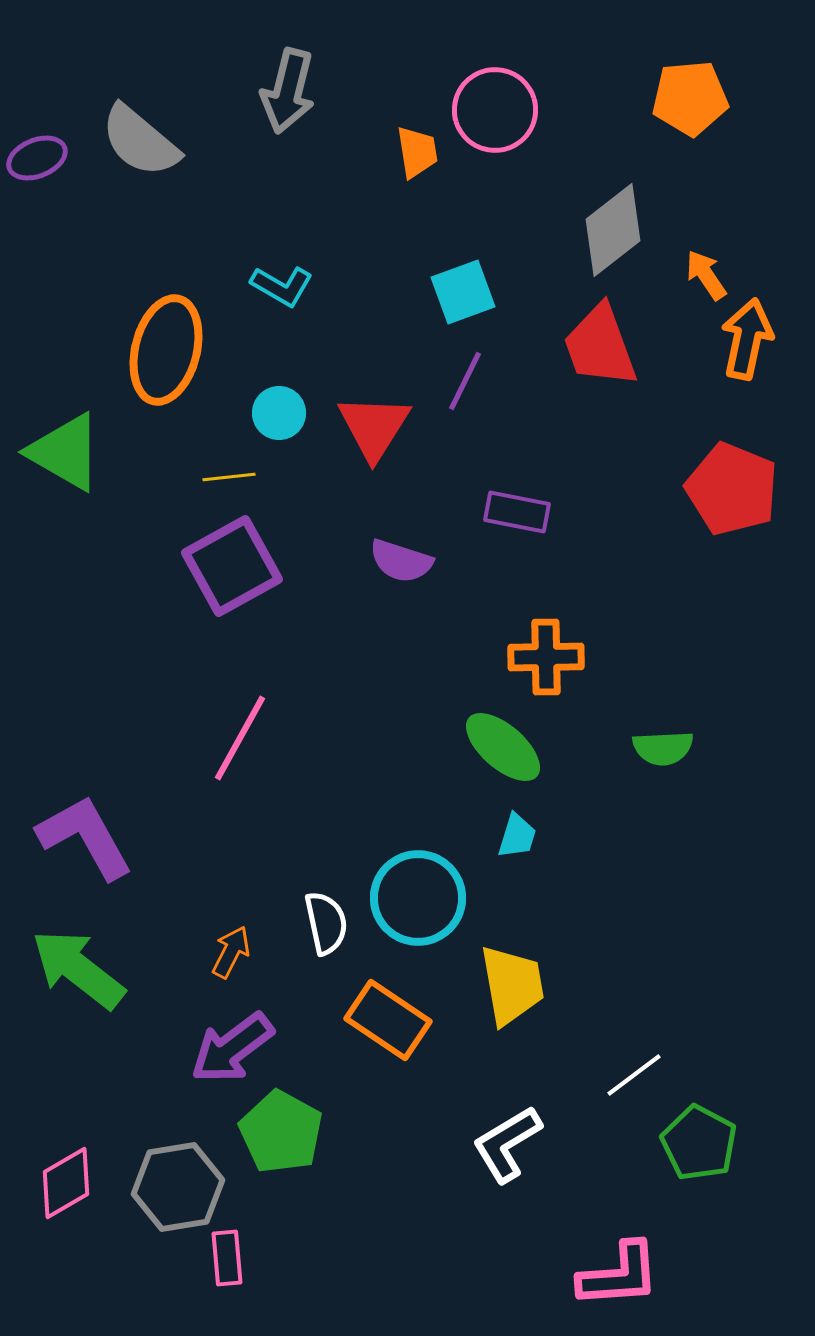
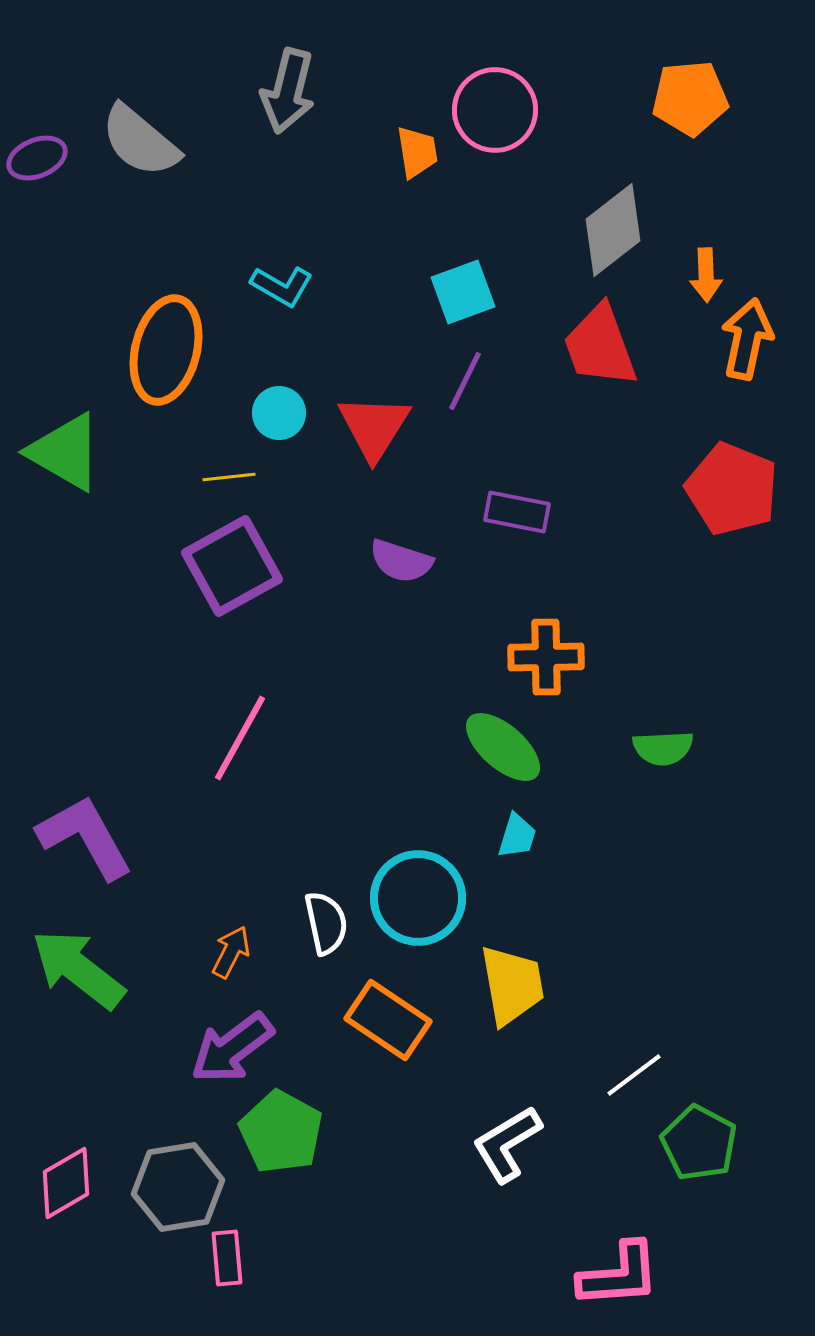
orange arrow at (706, 275): rotated 148 degrees counterclockwise
